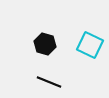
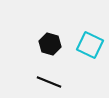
black hexagon: moved 5 px right
